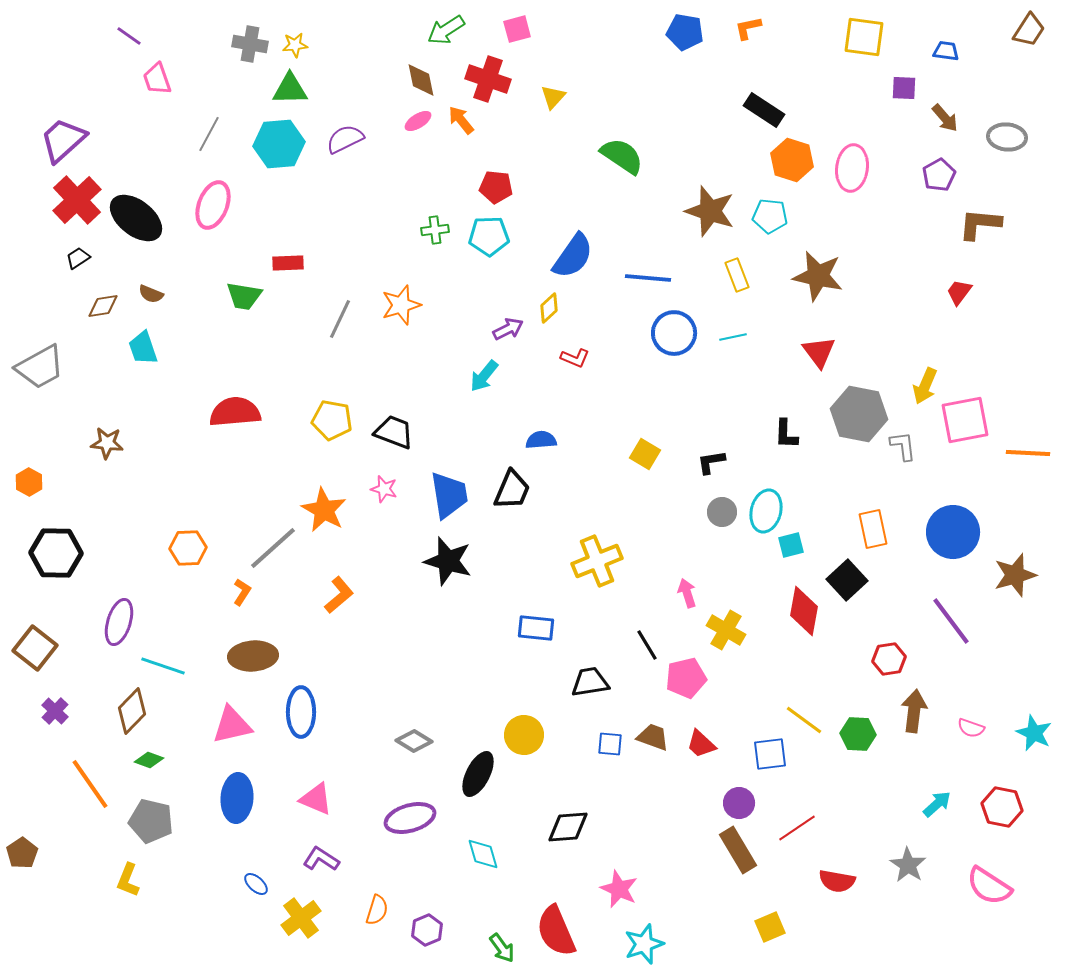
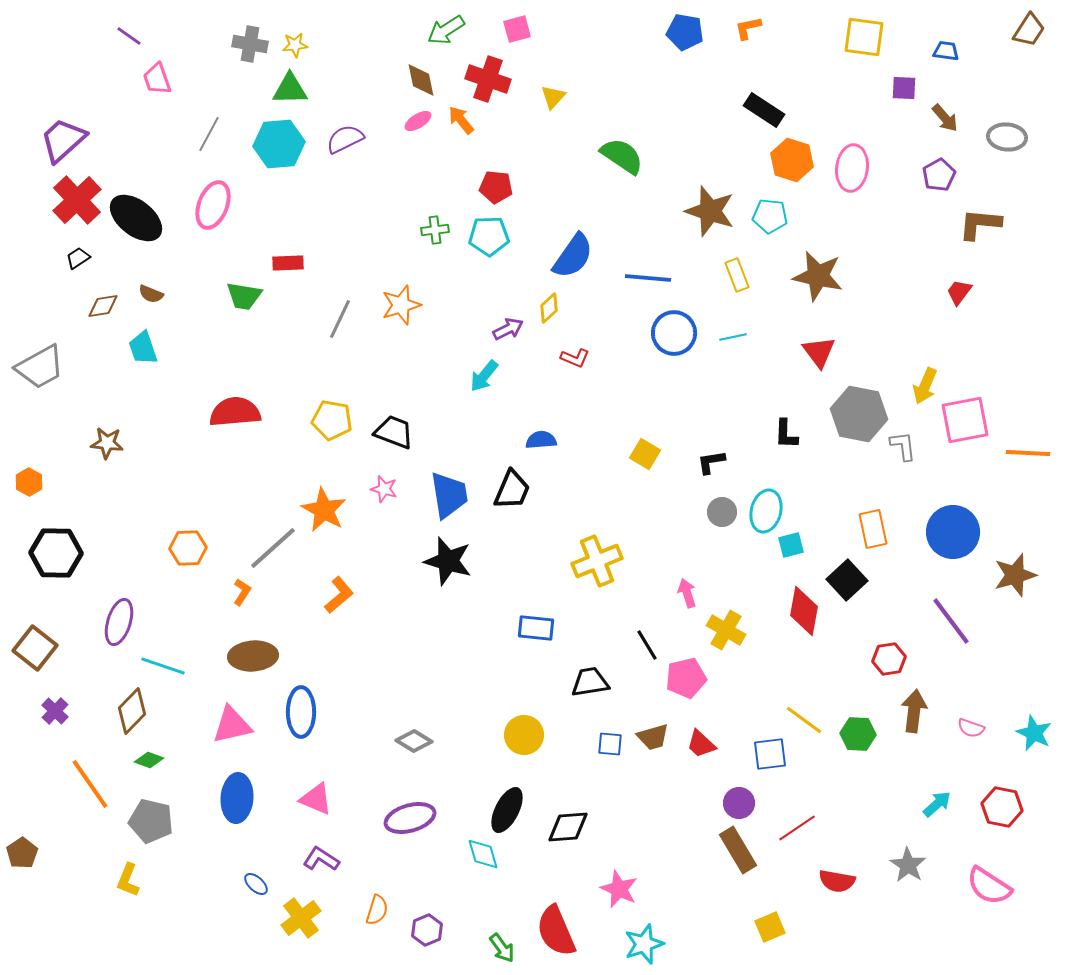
brown trapezoid at (653, 737): rotated 144 degrees clockwise
black ellipse at (478, 774): moved 29 px right, 36 px down
